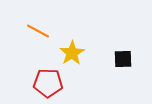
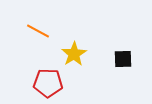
yellow star: moved 2 px right, 1 px down
